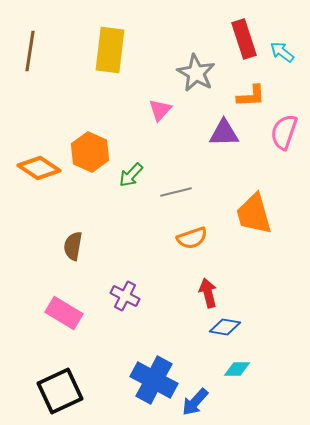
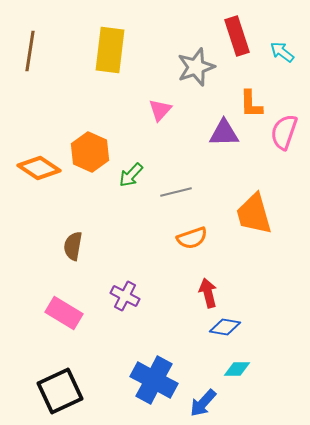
red rectangle: moved 7 px left, 3 px up
gray star: moved 6 px up; rotated 24 degrees clockwise
orange L-shape: moved 8 px down; rotated 92 degrees clockwise
blue arrow: moved 8 px right, 1 px down
